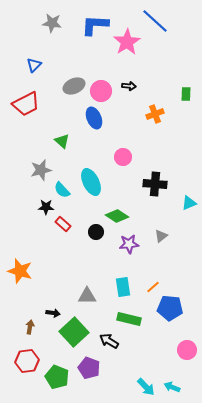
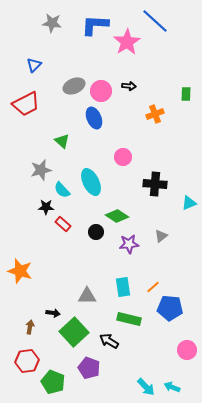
green pentagon at (57, 377): moved 4 px left, 5 px down
